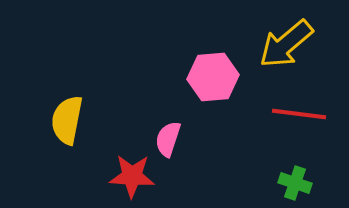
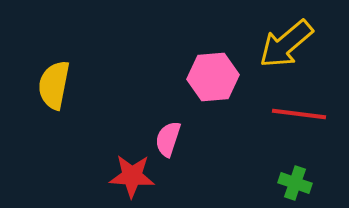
yellow semicircle: moved 13 px left, 35 px up
